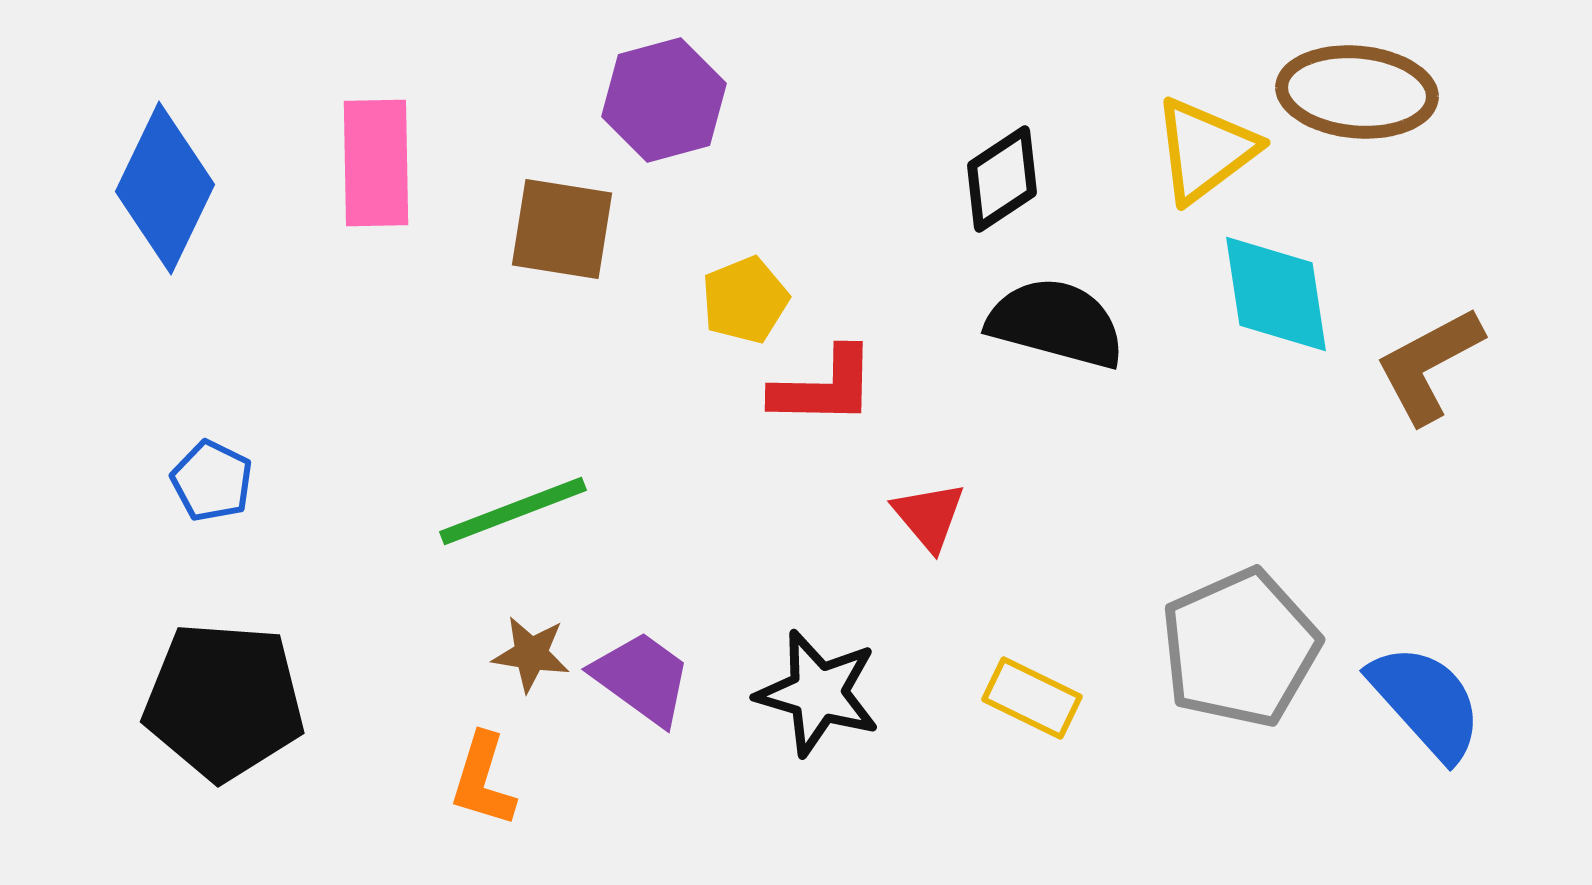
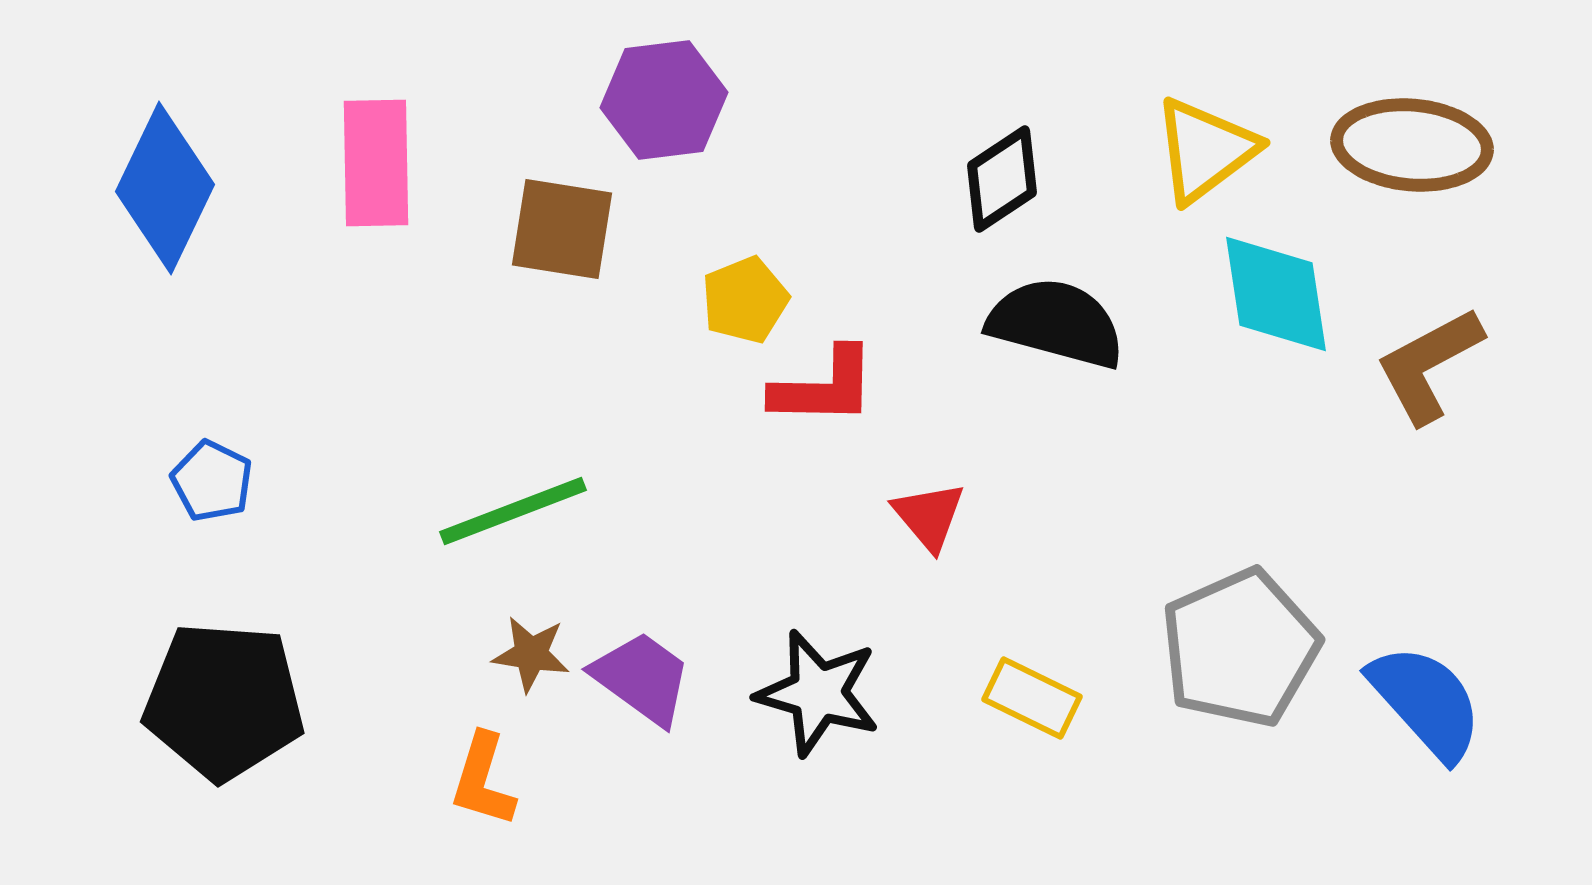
brown ellipse: moved 55 px right, 53 px down
purple hexagon: rotated 8 degrees clockwise
